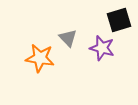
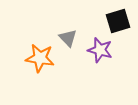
black square: moved 1 px left, 1 px down
purple star: moved 2 px left, 2 px down
